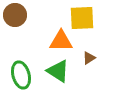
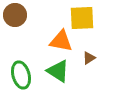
orange triangle: rotated 10 degrees clockwise
